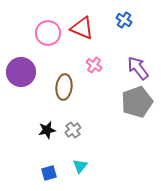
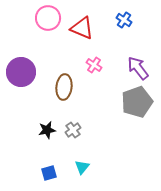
pink circle: moved 15 px up
cyan triangle: moved 2 px right, 1 px down
